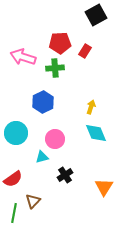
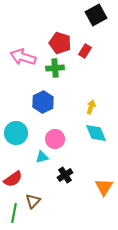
red pentagon: rotated 20 degrees clockwise
